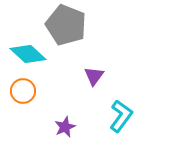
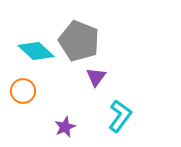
gray pentagon: moved 13 px right, 16 px down
cyan diamond: moved 8 px right, 3 px up
purple triangle: moved 2 px right, 1 px down
cyan L-shape: moved 1 px left
